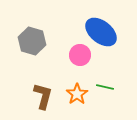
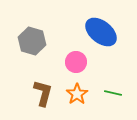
pink circle: moved 4 px left, 7 px down
green line: moved 8 px right, 6 px down
brown L-shape: moved 3 px up
